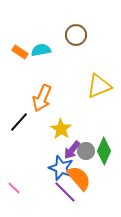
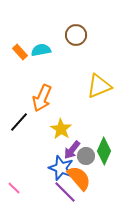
orange rectangle: rotated 14 degrees clockwise
gray circle: moved 5 px down
